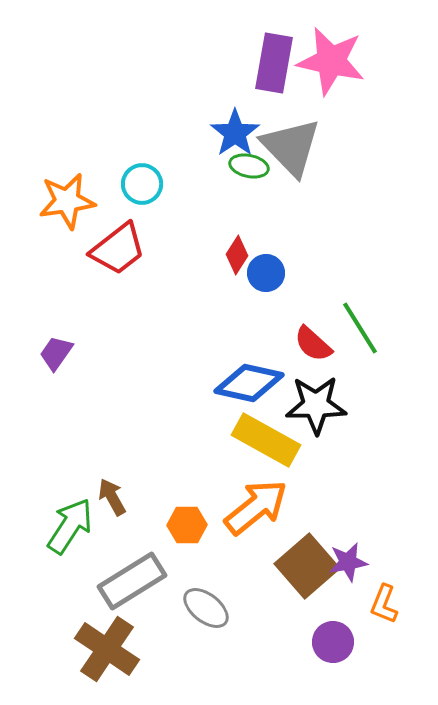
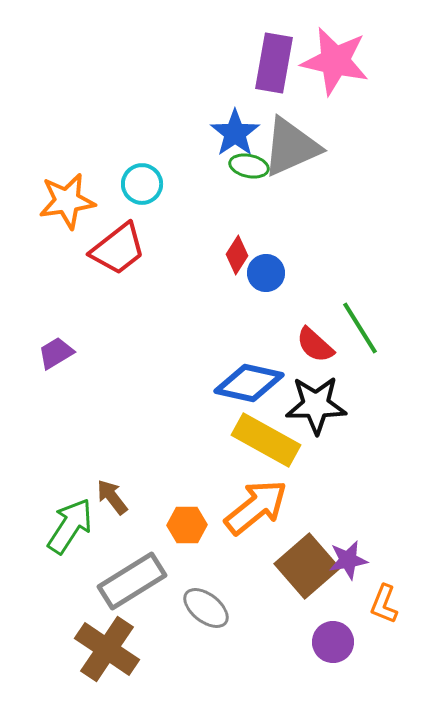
pink star: moved 4 px right
gray triangle: rotated 50 degrees clockwise
red semicircle: moved 2 px right, 1 px down
purple trapezoid: rotated 24 degrees clockwise
brown arrow: rotated 9 degrees counterclockwise
purple star: moved 2 px up
